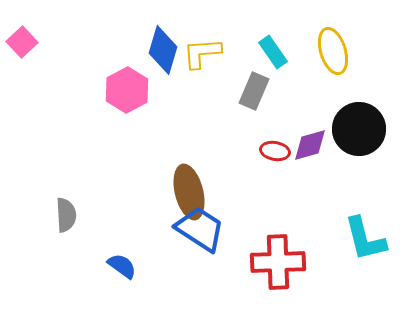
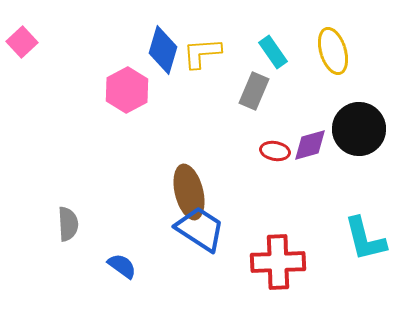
gray semicircle: moved 2 px right, 9 px down
